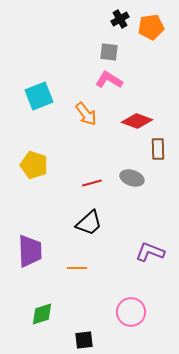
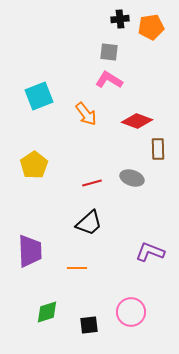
black cross: rotated 24 degrees clockwise
yellow pentagon: rotated 20 degrees clockwise
green diamond: moved 5 px right, 2 px up
black square: moved 5 px right, 15 px up
